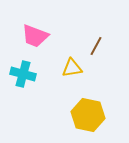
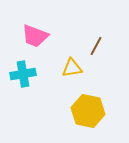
cyan cross: rotated 25 degrees counterclockwise
yellow hexagon: moved 4 px up
